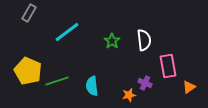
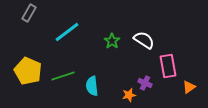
white semicircle: rotated 50 degrees counterclockwise
green line: moved 6 px right, 5 px up
